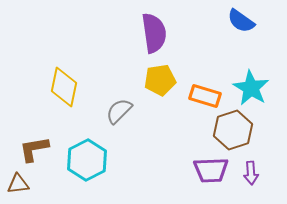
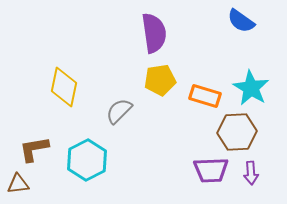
brown hexagon: moved 4 px right, 2 px down; rotated 15 degrees clockwise
